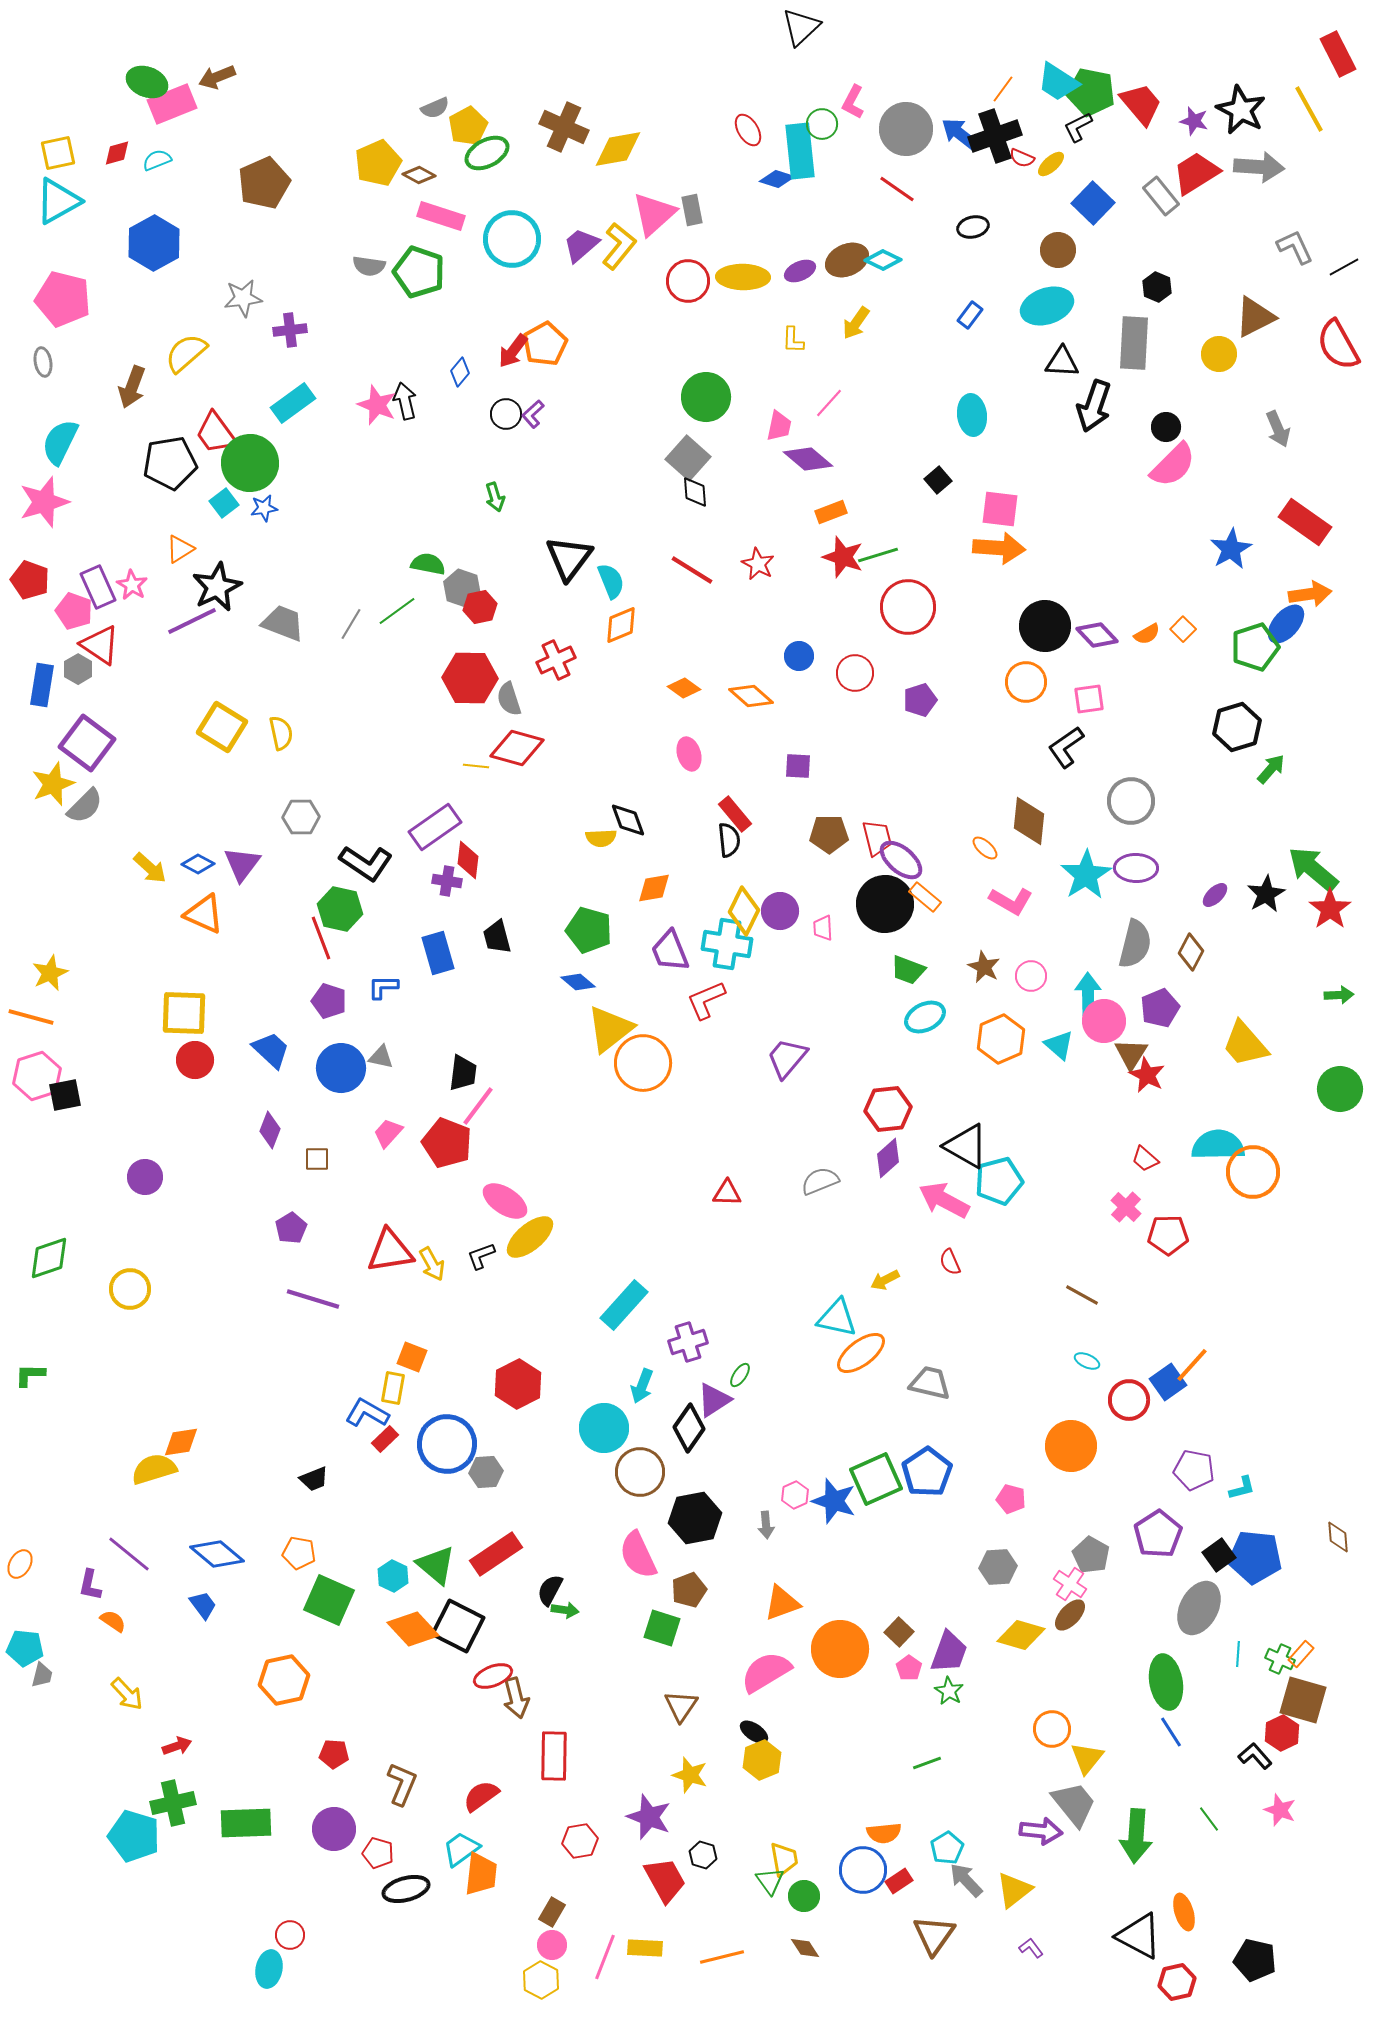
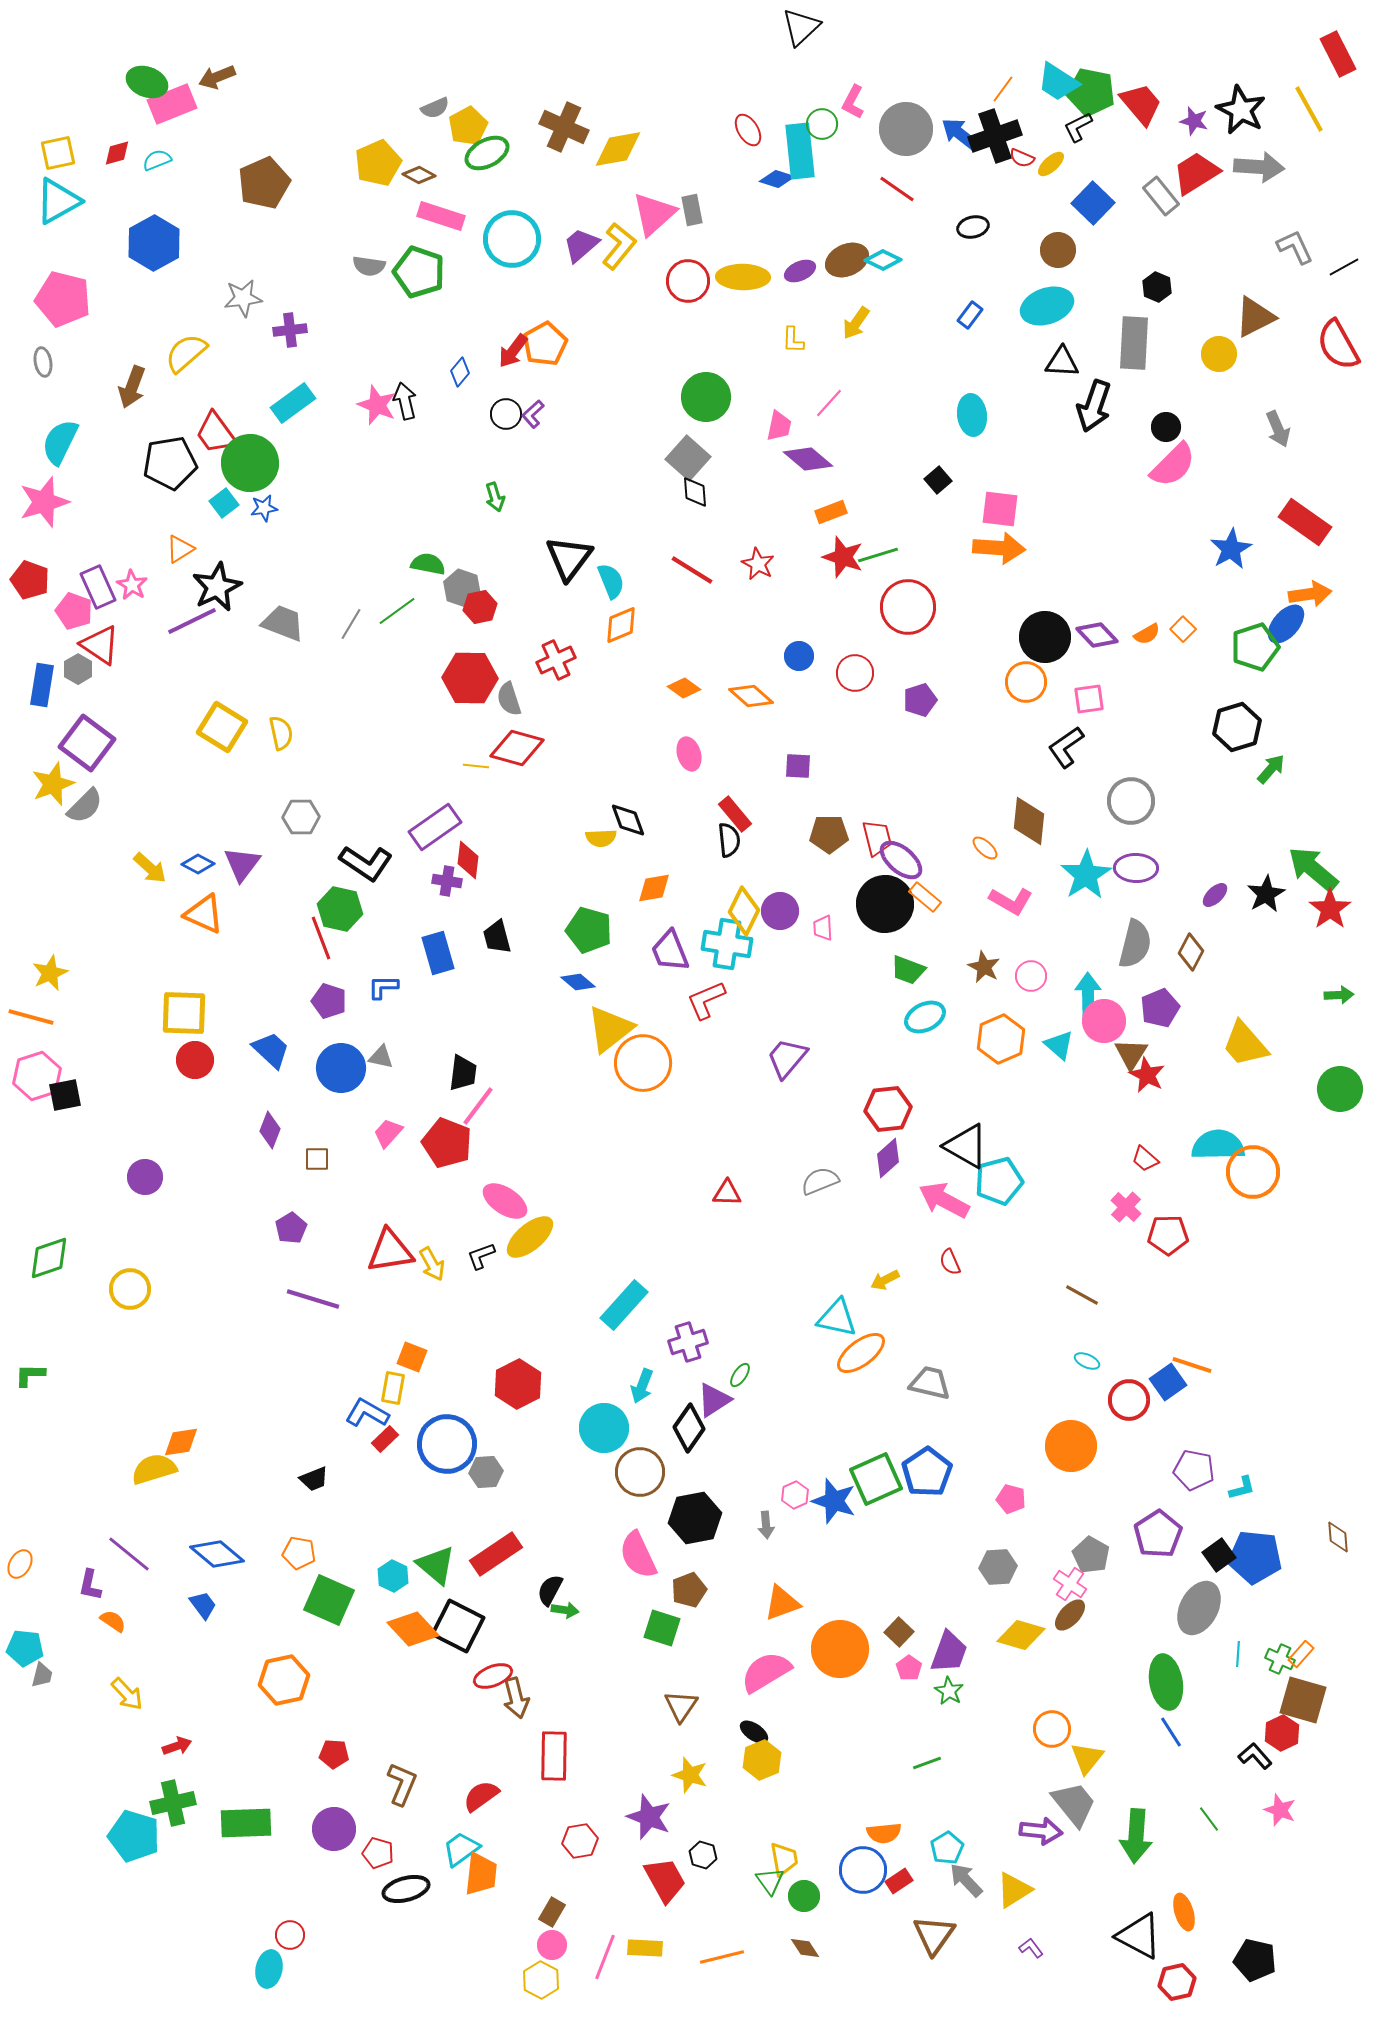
black circle at (1045, 626): moved 11 px down
orange line at (1192, 1365): rotated 66 degrees clockwise
yellow triangle at (1014, 1890): rotated 6 degrees clockwise
